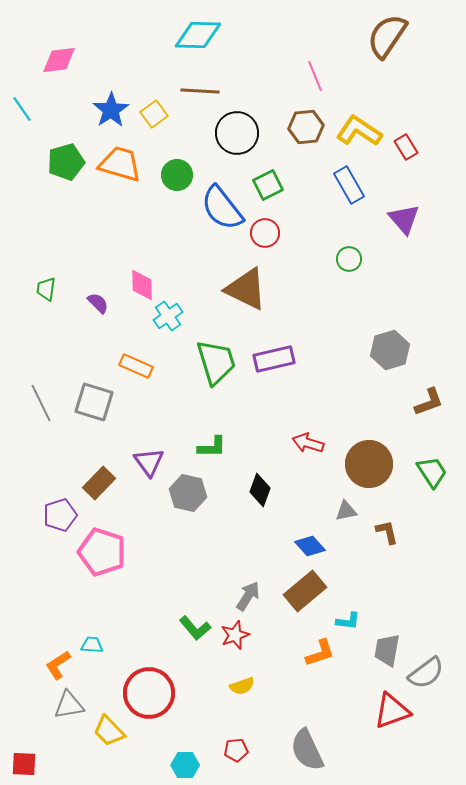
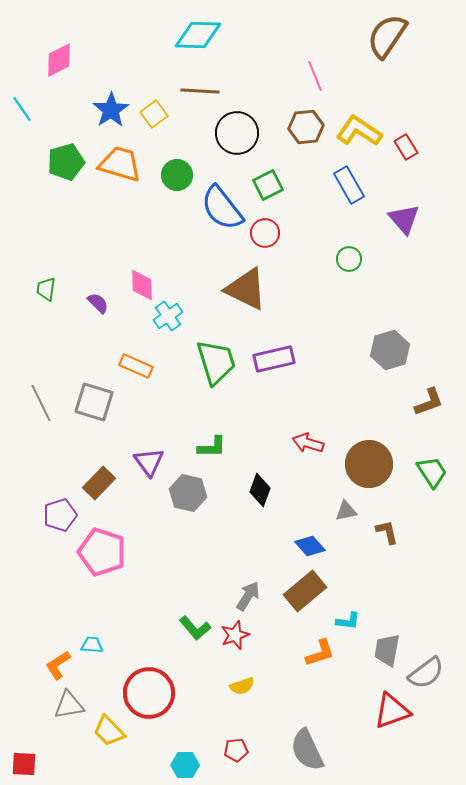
pink diamond at (59, 60): rotated 21 degrees counterclockwise
